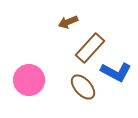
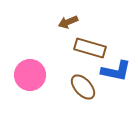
brown rectangle: rotated 64 degrees clockwise
blue L-shape: moved 1 px up; rotated 16 degrees counterclockwise
pink circle: moved 1 px right, 5 px up
